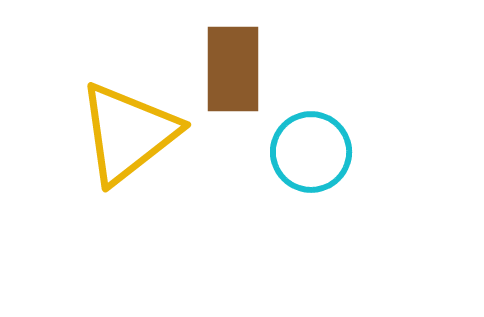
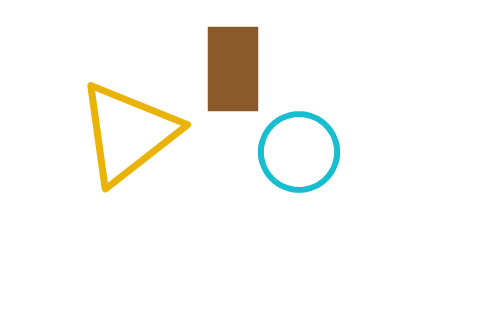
cyan circle: moved 12 px left
